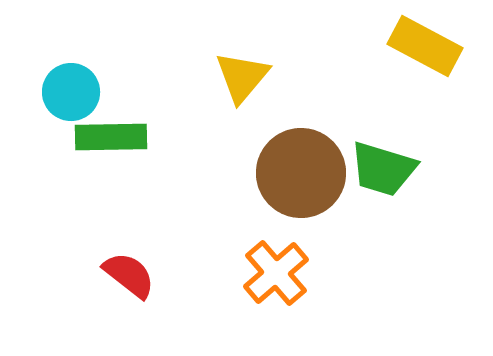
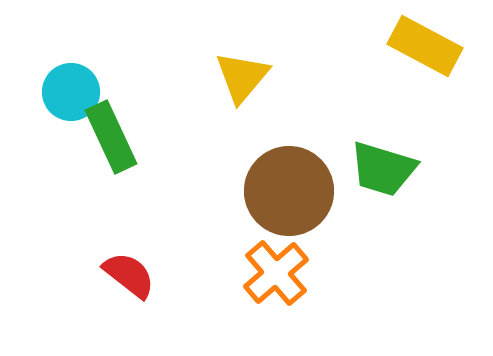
green rectangle: rotated 66 degrees clockwise
brown circle: moved 12 px left, 18 px down
